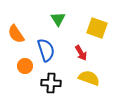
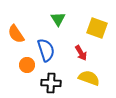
orange circle: moved 2 px right, 1 px up
